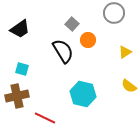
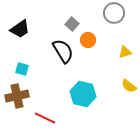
yellow triangle: rotated 16 degrees clockwise
